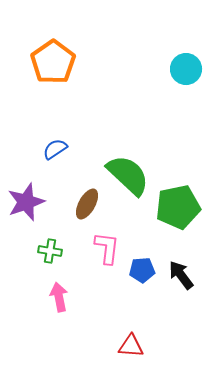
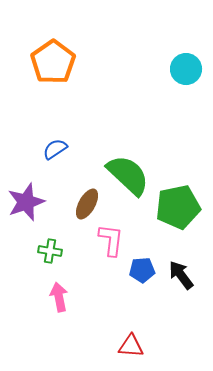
pink L-shape: moved 4 px right, 8 px up
